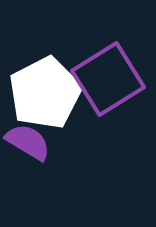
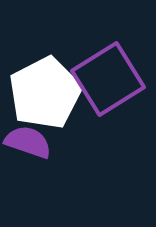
purple semicircle: rotated 12 degrees counterclockwise
